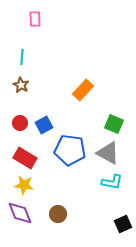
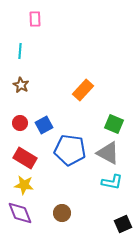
cyan line: moved 2 px left, 6 px up
brown circle: moved 4 px right, 1 px up
